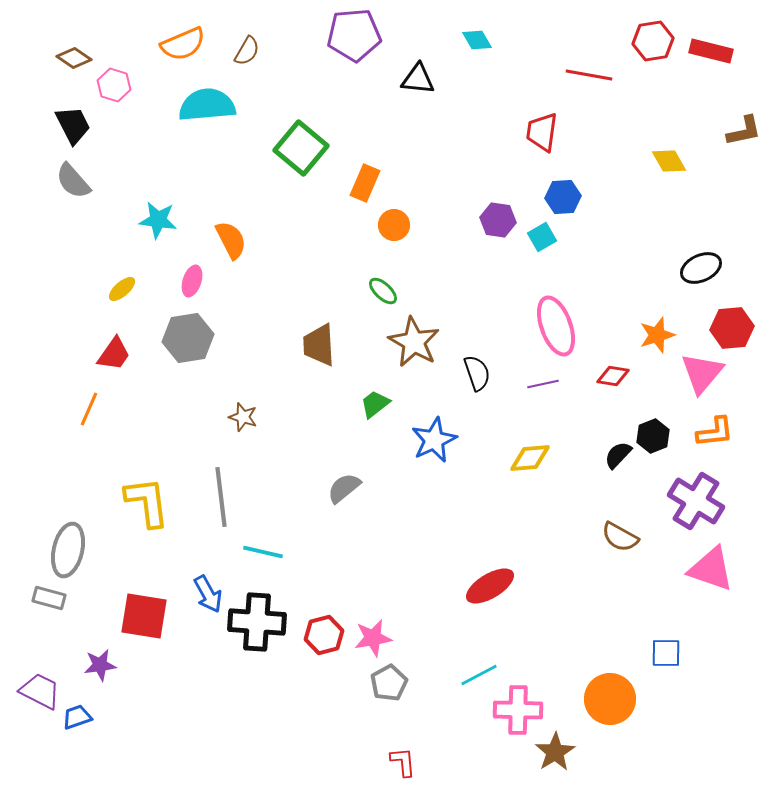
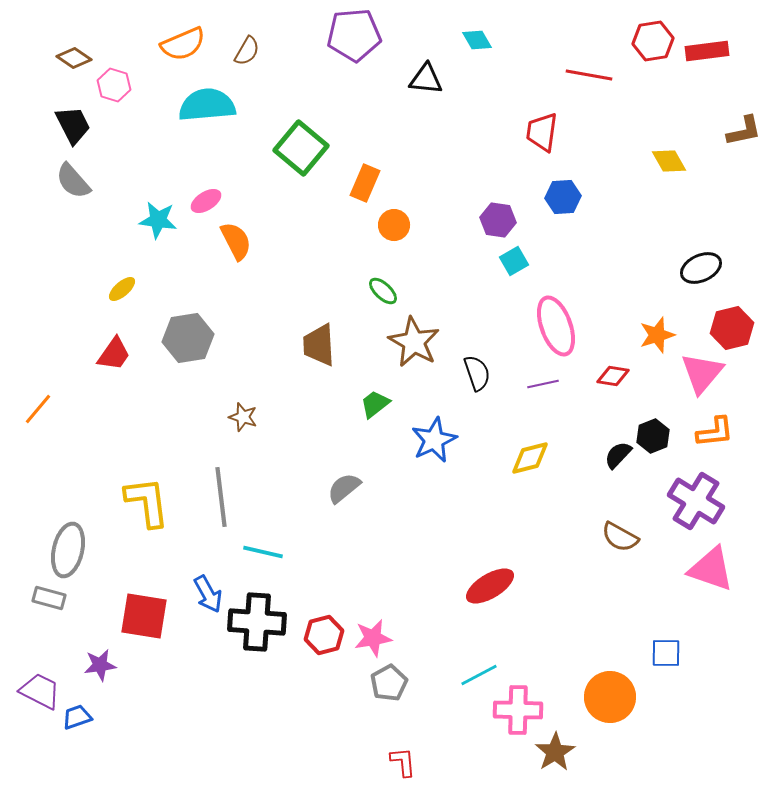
red rectangle at (711, 51): moved 4 px left; rotated 21 degrees counterclockwise
black triangle at (418, 79): moved 8 px right
cyan square at (542, 237): moved 28 px left, 24 px down
orange semicircle at (231, 240): moved 5 px right, 1 px down
pink ellipse at (192, 281): moved 14 px right, 80 px up; rotated 40 degrees clockwise
red hexagon at (732, 328): rotated 9 degrees counterclockwise
orange line at (89, 409): moved 51 px left; rotated 16 degrees clockwise
yellow diamond at (530, 458): rotated 9 degrees counterclockwise
orange circle at (610, 699): moved 2 px up
